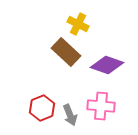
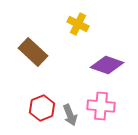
brown rectangle: moved 33 px left
